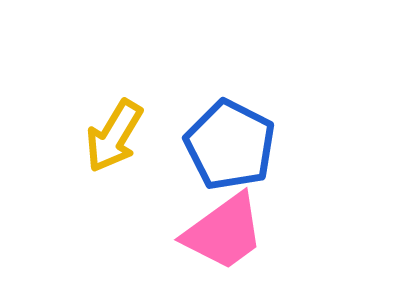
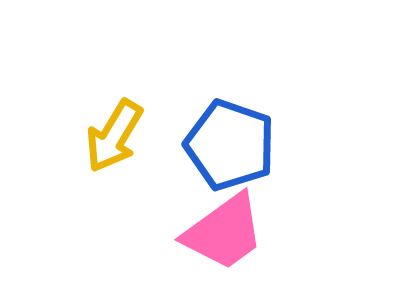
blue pentagon: rotated 8 degrees counterclockwise
